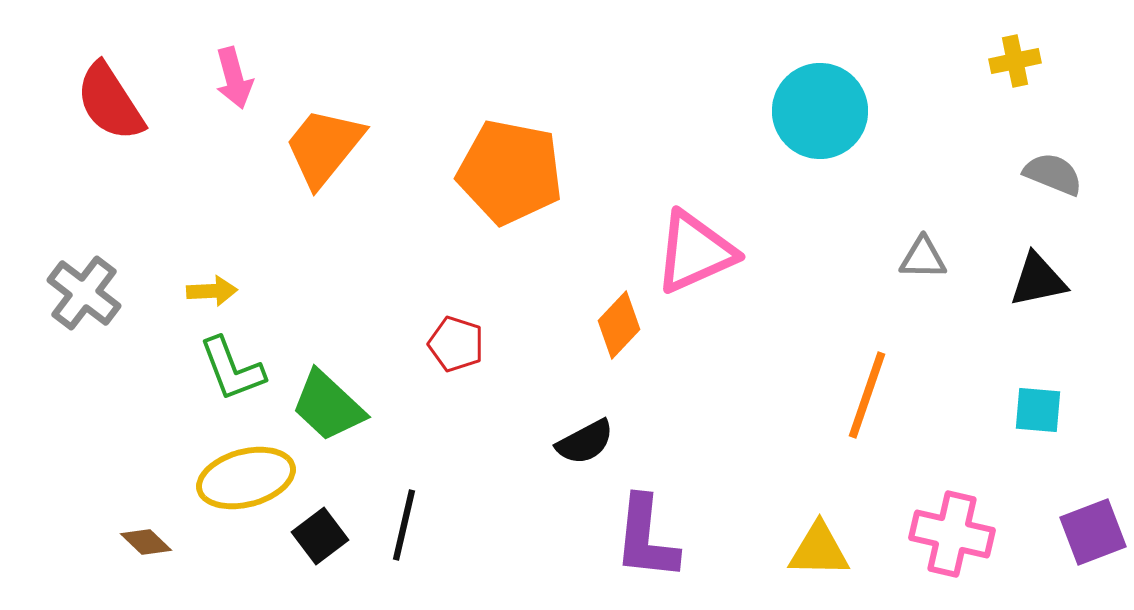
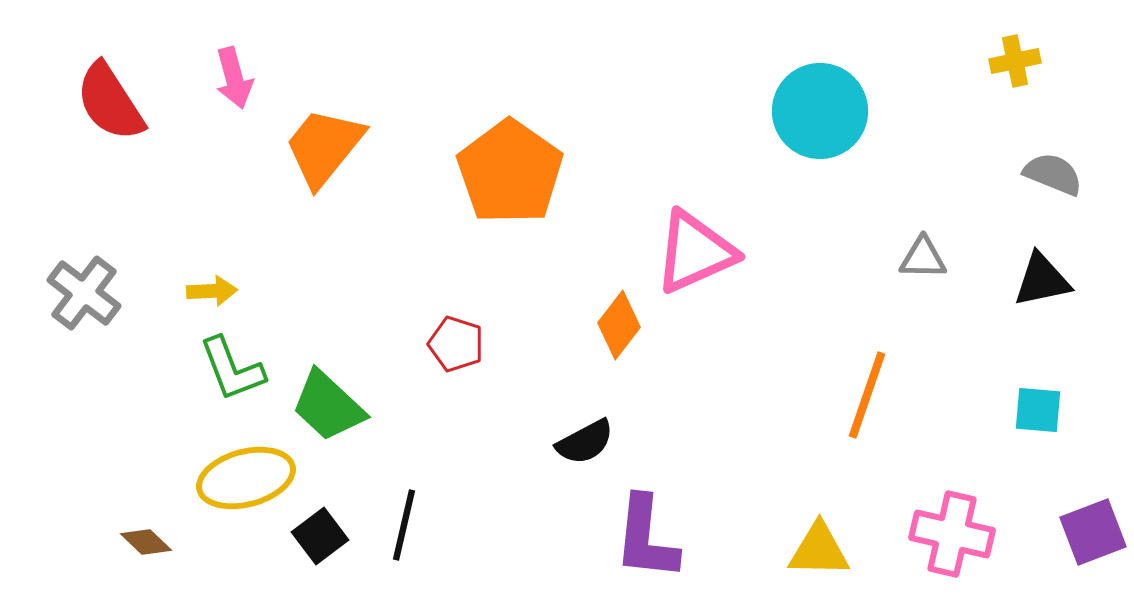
orange pentagon: rotated 24 degrees clockwise
black triangle: moved 4 px right
orange diamond: rotated 6 degrees counterclockwise
